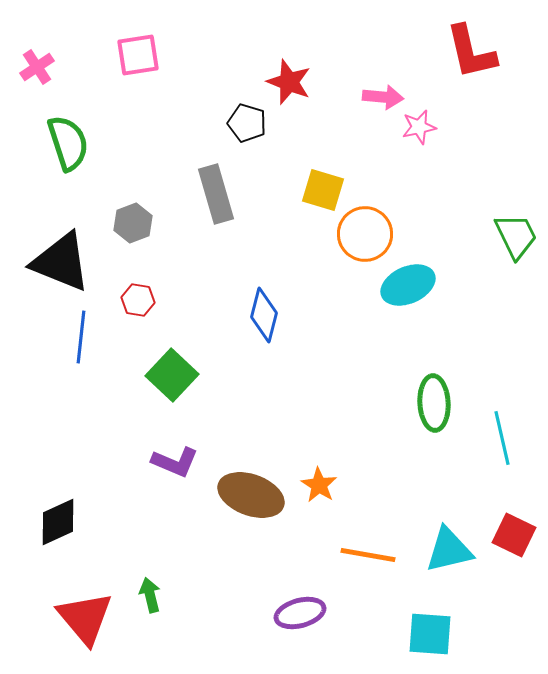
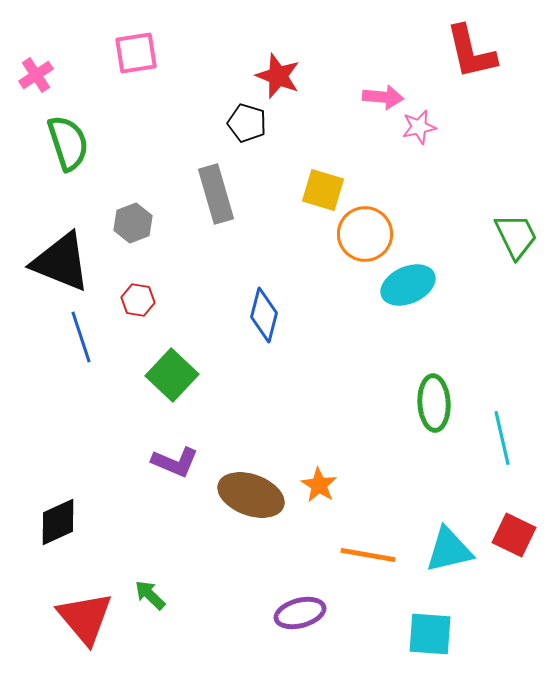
pink square: moved 2 px left, 2 px up
pink cross: moved 1 px left, 8 px down
red star: moved 11 px left, 6 px up
blue line: rotated 24 degrees counterclockwise
green arrow: rotated 32 degrees counterclockwise
